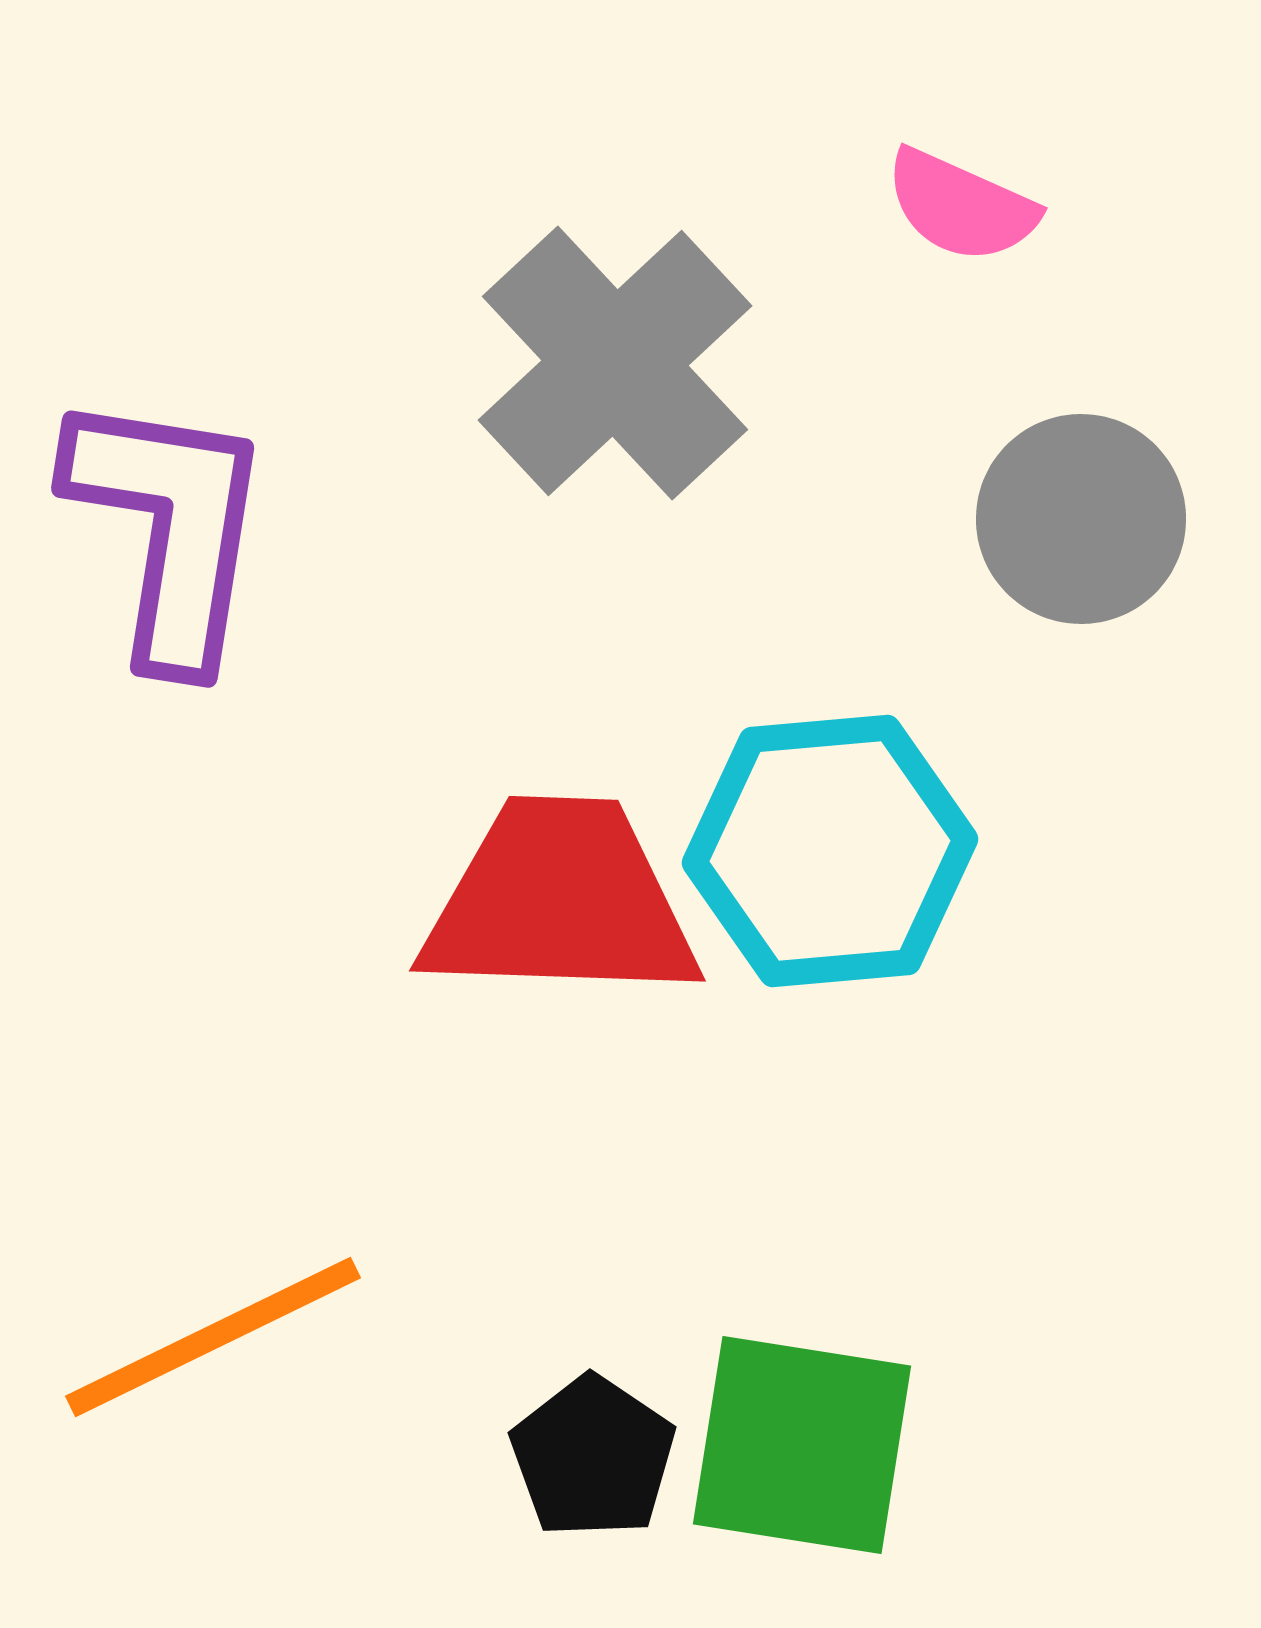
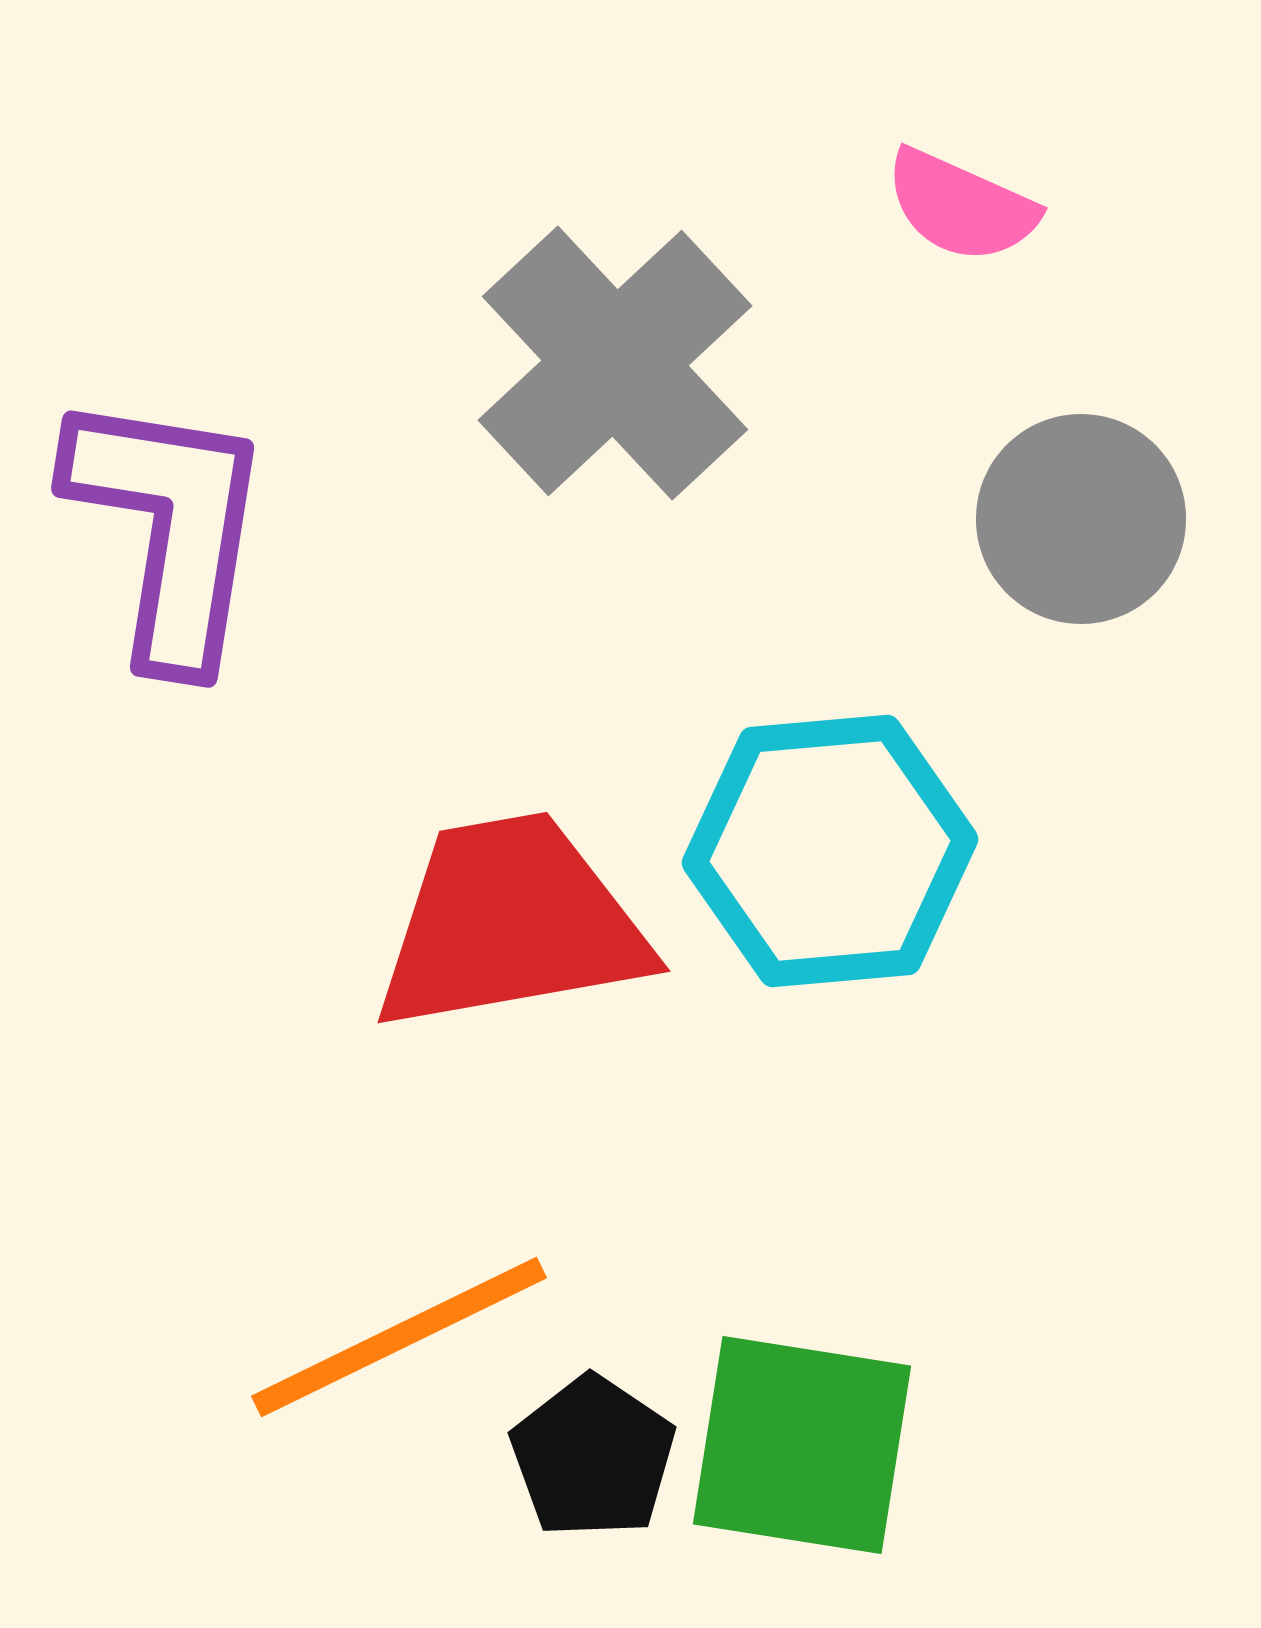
red trapezoid: moved 49 px left, 22 px down; rotated 12 degrees counterclockwise
orange line: moved 186 px right
